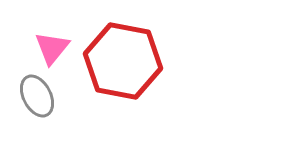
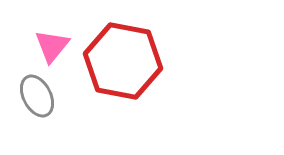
pink triangle: moved 2 px up
